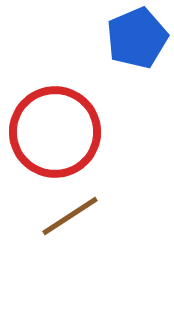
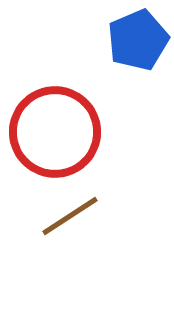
blue pentagon: moved 1 px right, 2 px down
